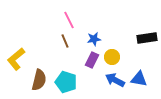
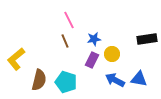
black rectangle: moved 1 px down
yellow circle: moved 3 px up
